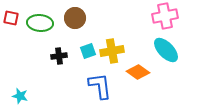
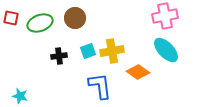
green ellipse: rotated 25 degrees counterclockwise
